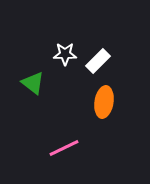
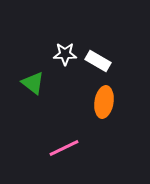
white rectangle: rotated 75 degrees clockwise
